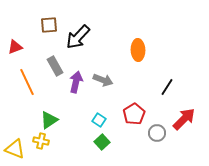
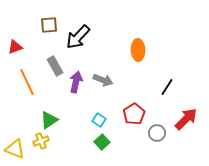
red arrow: moved 2 px right
yellow cross: rotated 35 degrees counterclockwise
